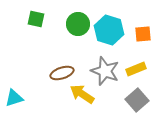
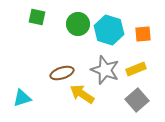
green square: moved 1 px right, 2 px up
gray star: moved 1 px up
cyan triangle: moved 8 px right
